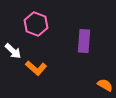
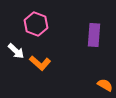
purple rectangle: moved 10 px right, 6 px up
white arrow: moved 3 px right
orange L-shape: moved 4 px right, 5 px up
